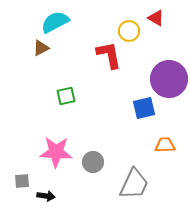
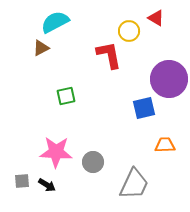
black arrow: moved 1 px right, 11 px up; rotated 24 degrees clockwise
